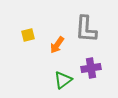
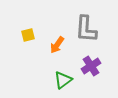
purple cross: moved 2 px up; rotated 24 degrees counterclockwise
